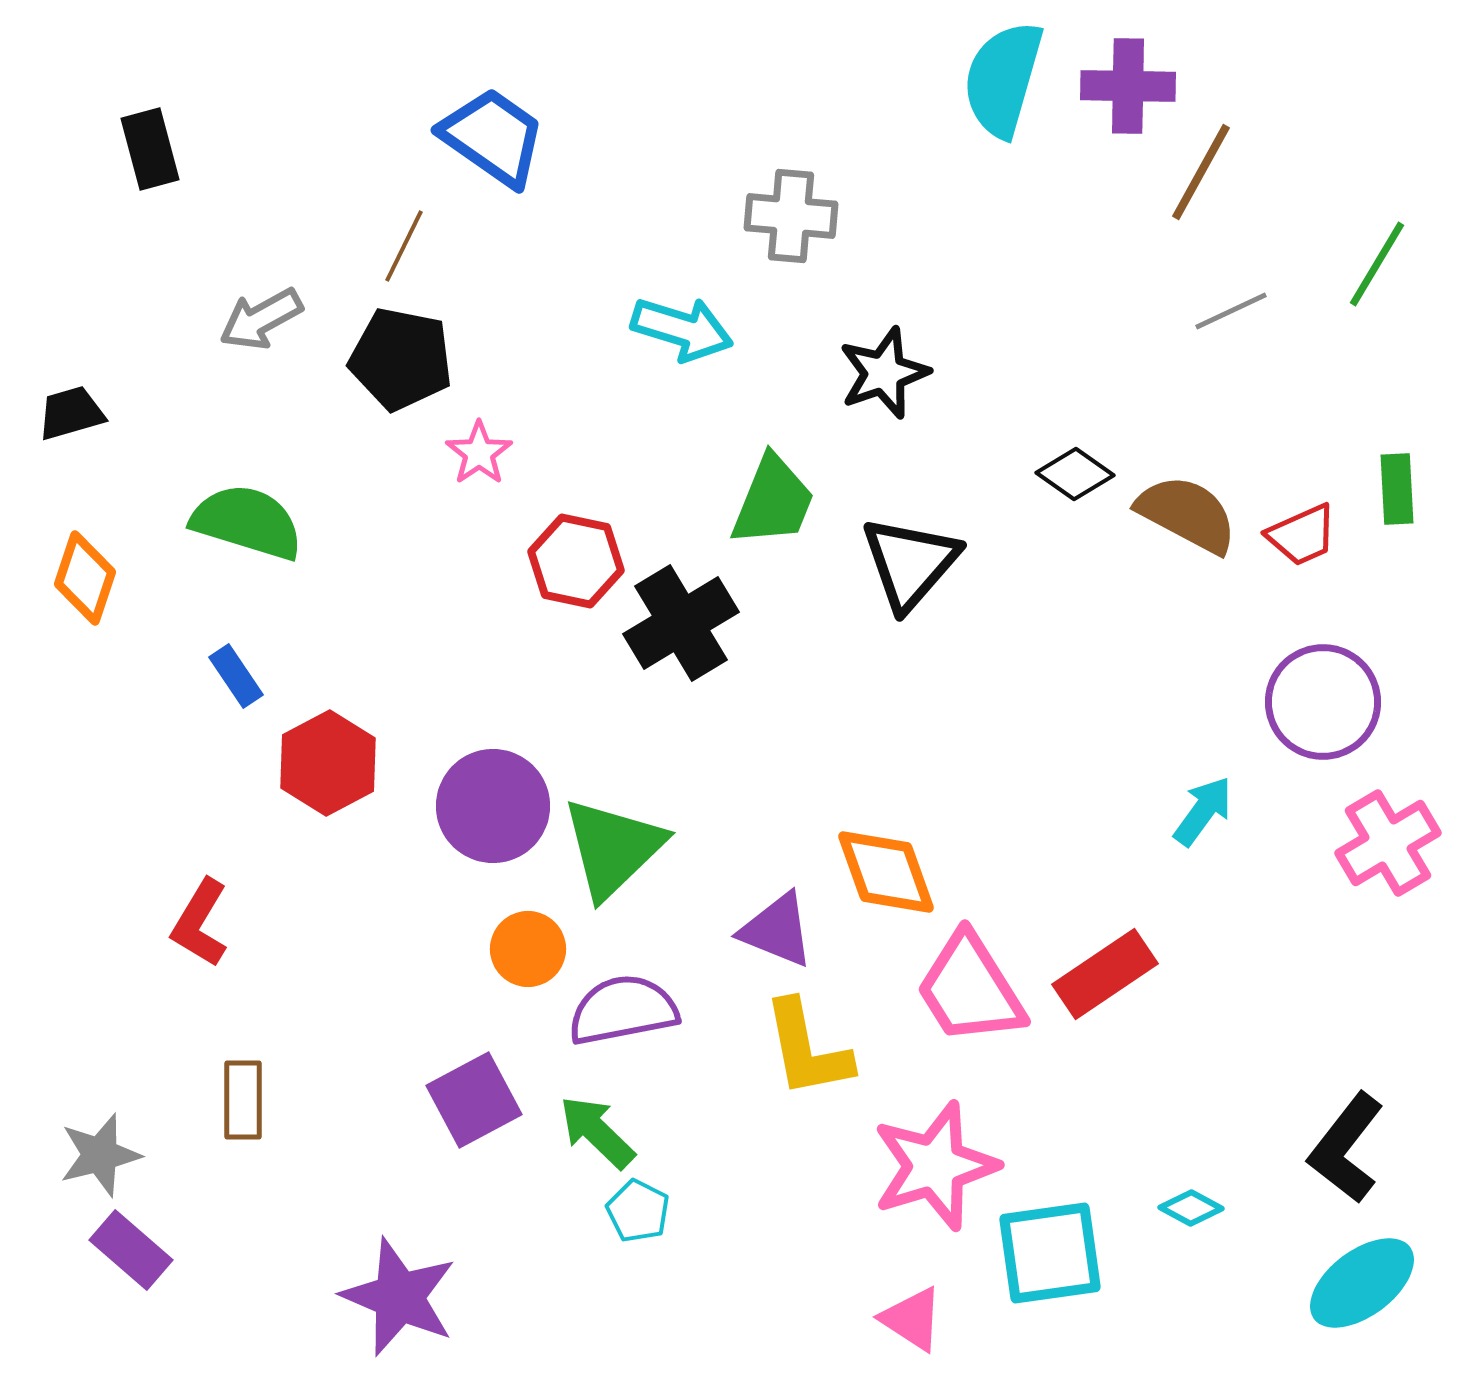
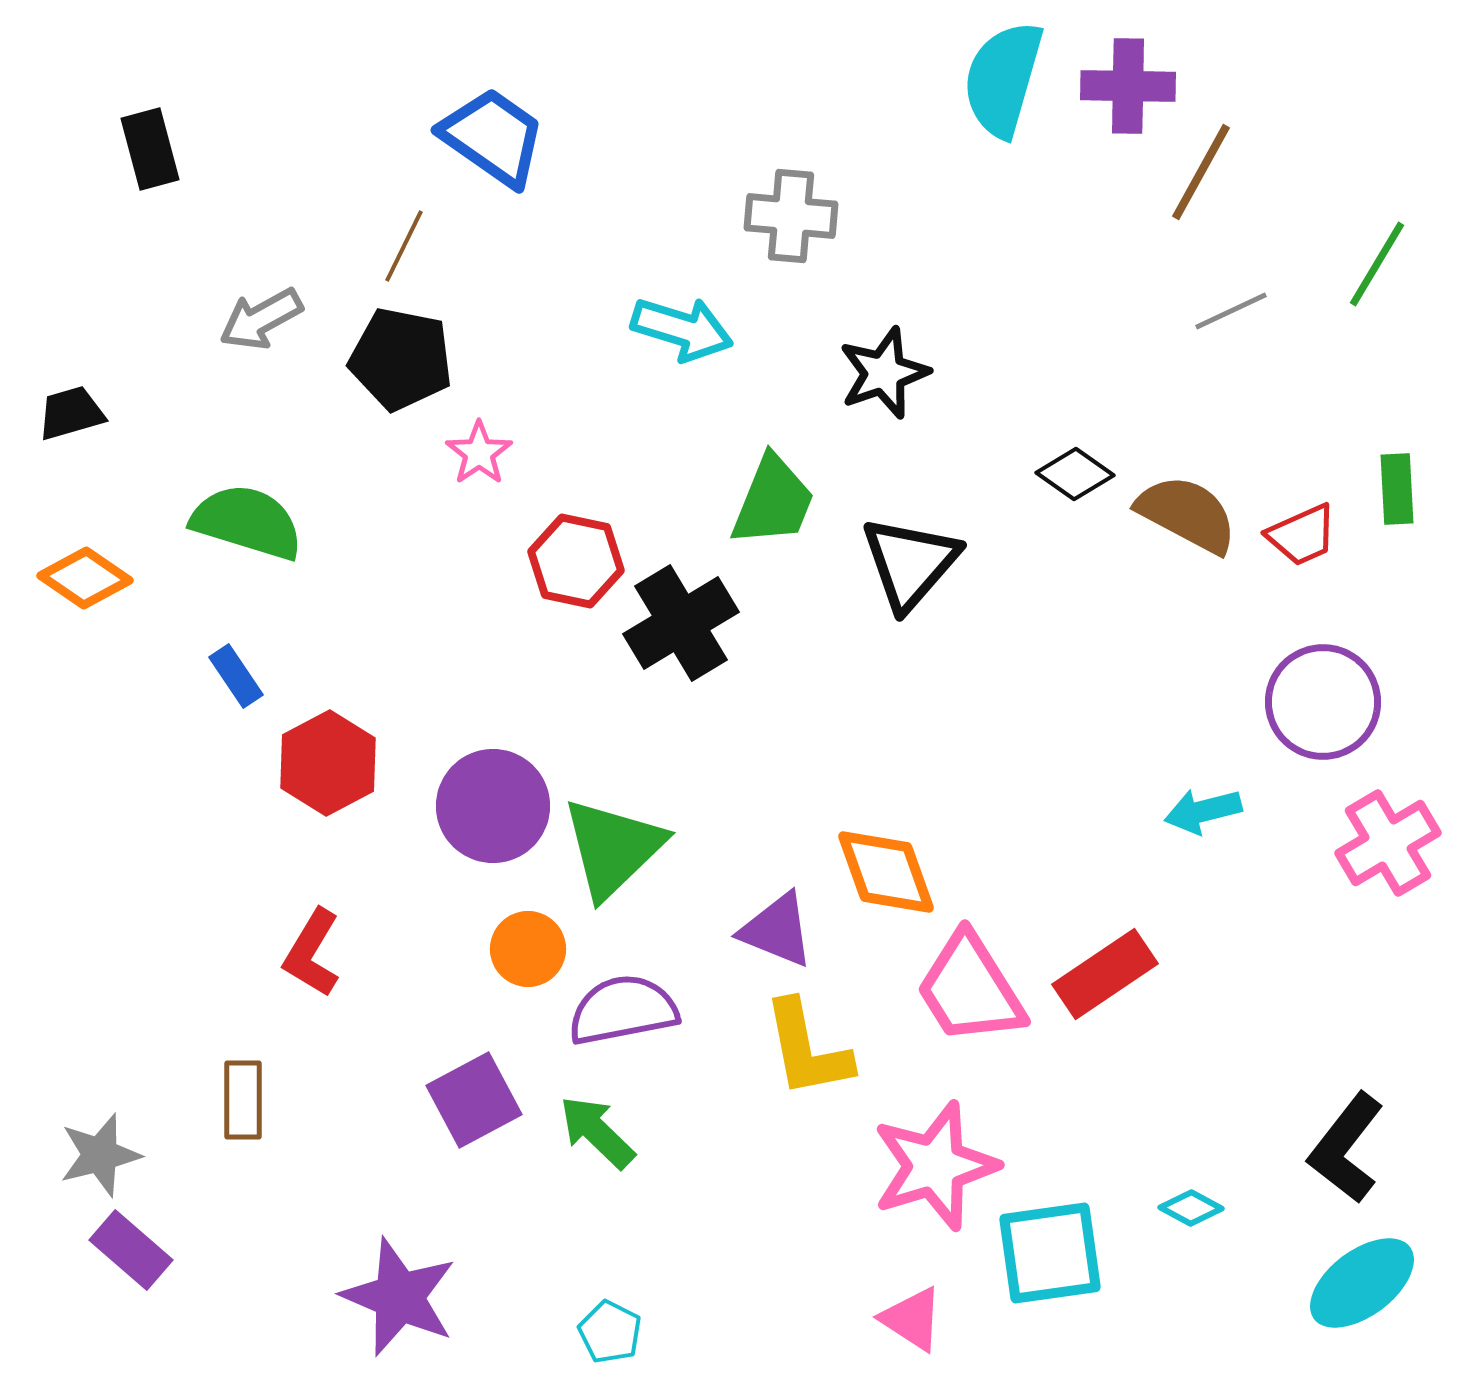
orange diamond at (85, 578): rotated 74 degrees counterclockwise
cyan arrow at (1203, 811): rotated 140 degrees counterclockwise
red L-shape at (200, 923): moved 112 px right, 30 px down
cyan pentagon at (638, 1211): moved 28 px left, 121 px down
